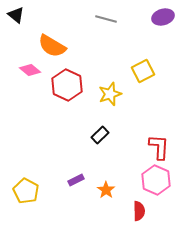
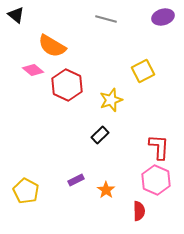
pink diamond: moved 3 px right
yellow star: moved 1 px right, 6 px down
